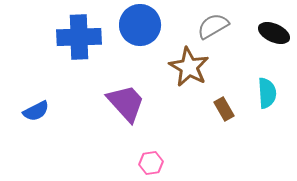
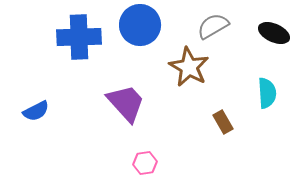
brown rectangle: moved 1 px left, 13 px down
pink hexagon: moved 6 px left
